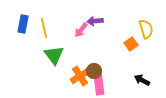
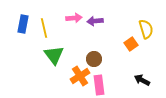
pink arrow: moved 7 px left, 12 px up; rotated 133 degrees counterclockwise
brown circle: moved 12 px up
